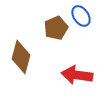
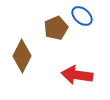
blue ellipse: moved 1 px right; rotated 15 degrees counterclockwise
brown diamond: moved 1 px right, 1 px up; rotated 12 degrees clockwise
